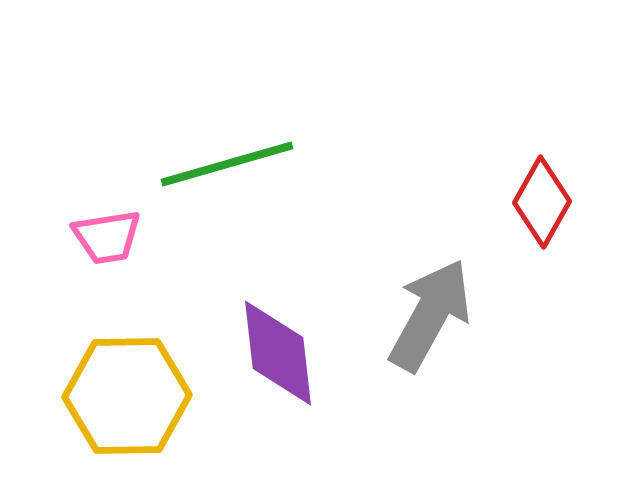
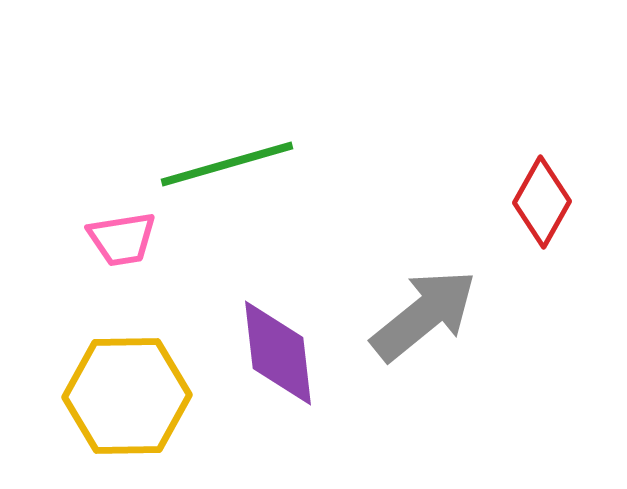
pink trapezoid: moved 15 px right, 2 px down
gray arrow: moved 6 px left; rotated 22 degrees clockwise
